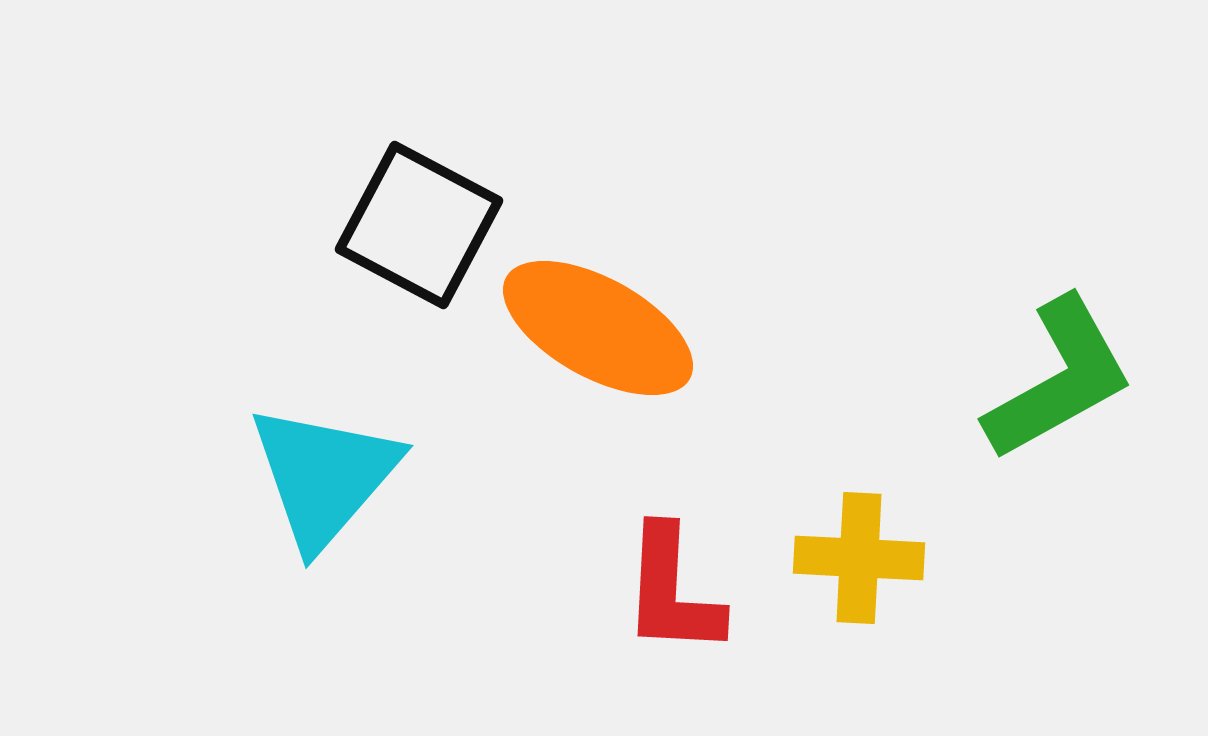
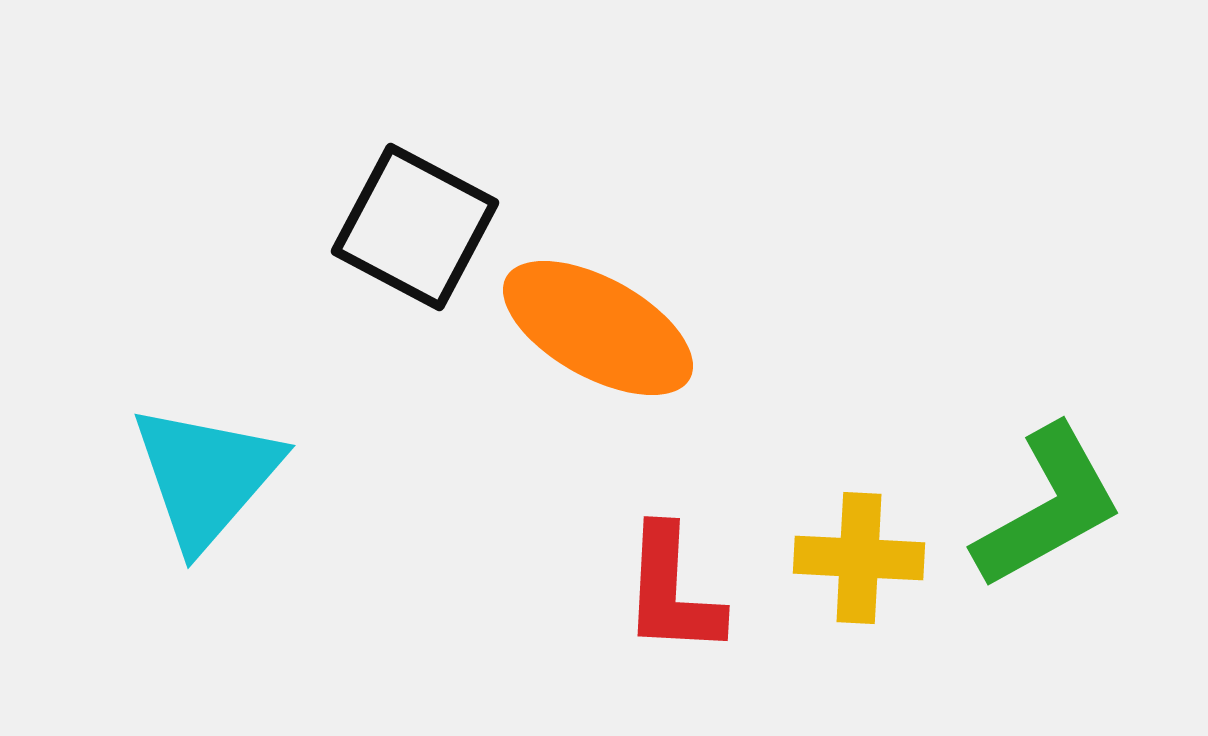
black square: moved 4 px left, 2 px down
green L-shape: moved 11 px left, 128 px down
cyan triangle: moved 118 px left
